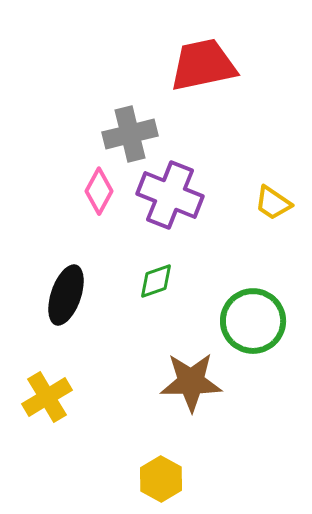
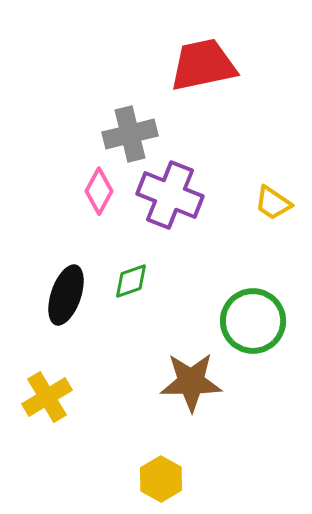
green diamond: moved 25 px left
